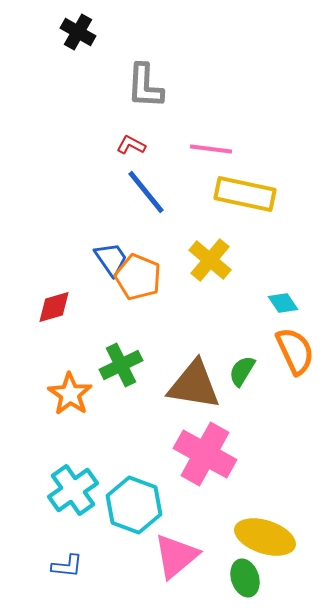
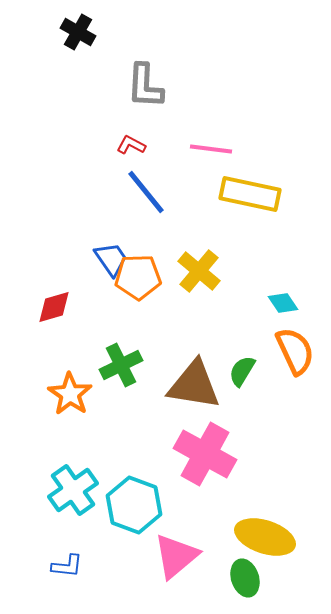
yellow rectangle: moved 5 px right
yellow cross: moved 11 px left, 11 px down
orange pentagon: rotated 24 degrees counterclockwise
